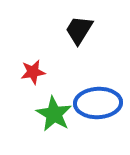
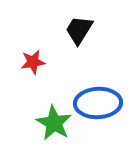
red star: moved 10 px up
green star: moved 9 px down
